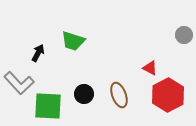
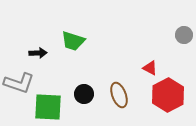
black arrow: rotated 60 degrees clockwise
gray L-shape: rotated 28 degrees counterclockwise
green square: moved 1 px down
